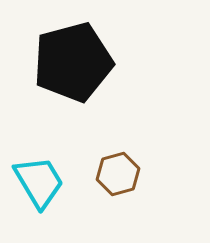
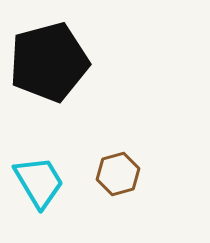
black pentagon: moved 24 px left
